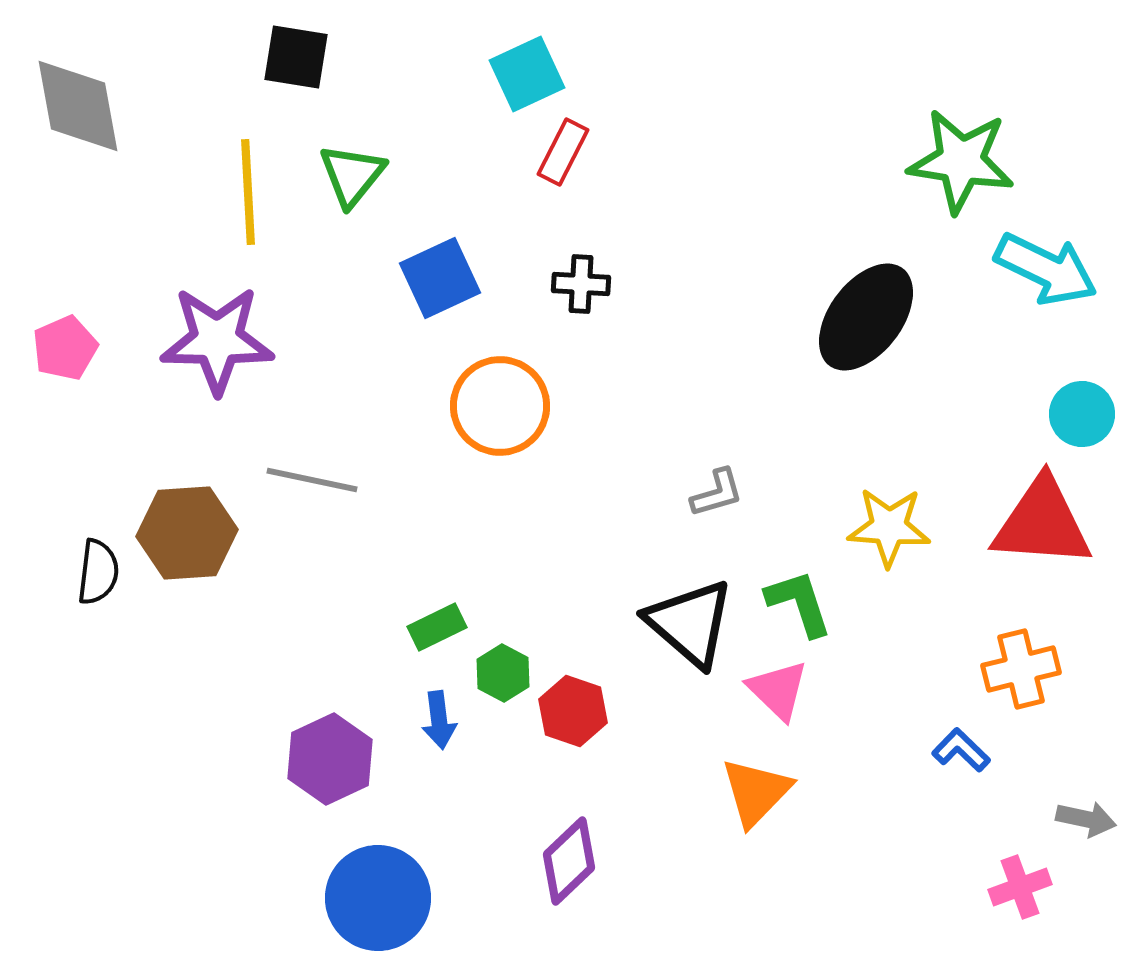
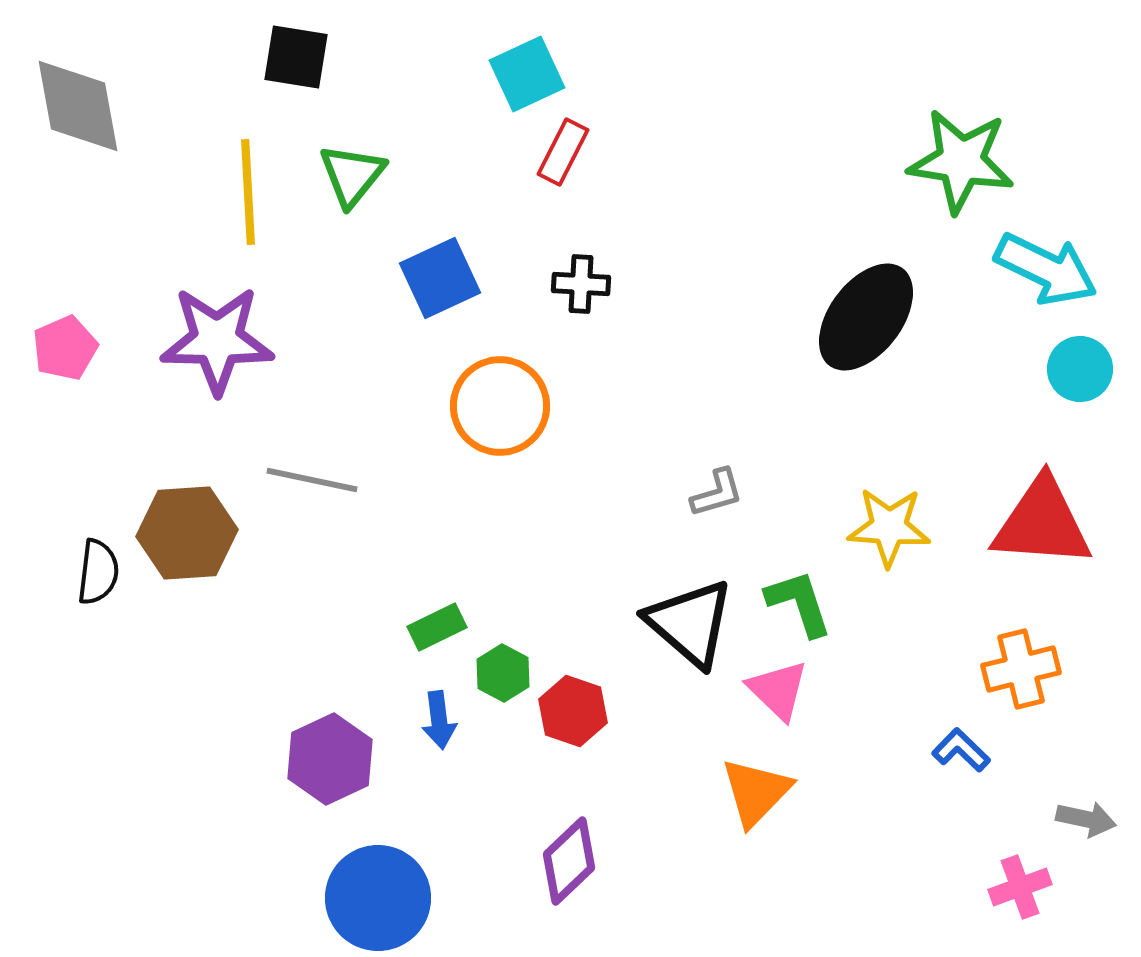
cyan circle: moved 2 px left, 45 px up
